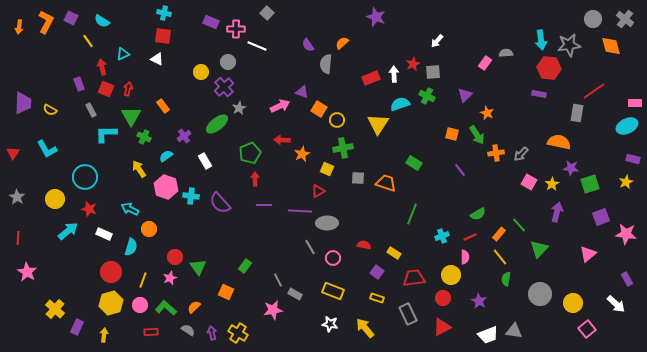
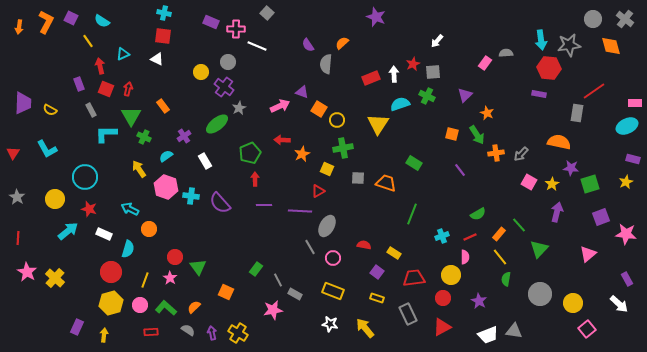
red arrow at (102, 67): moved 2 px left, 1 px up
purple cross at (224, 87): rotated 12 degrees counterclockwise
gray ellipse at (327, 223): moved 3 px down; rotated 60 degrees counterclockwise
cyan semicircle at (131, 247): moved 3 px left, 2 px down
green rectangle at (245, 266): moved 11 px right, 3 px down
pink star at (170, 278): rotated 16 degrees counterclockwise
yellow line at (143, 280): moved 2 px right
white arrow at (616, 304): moved 3 px right
yellow cross at (55, 309): moved 31 px up
